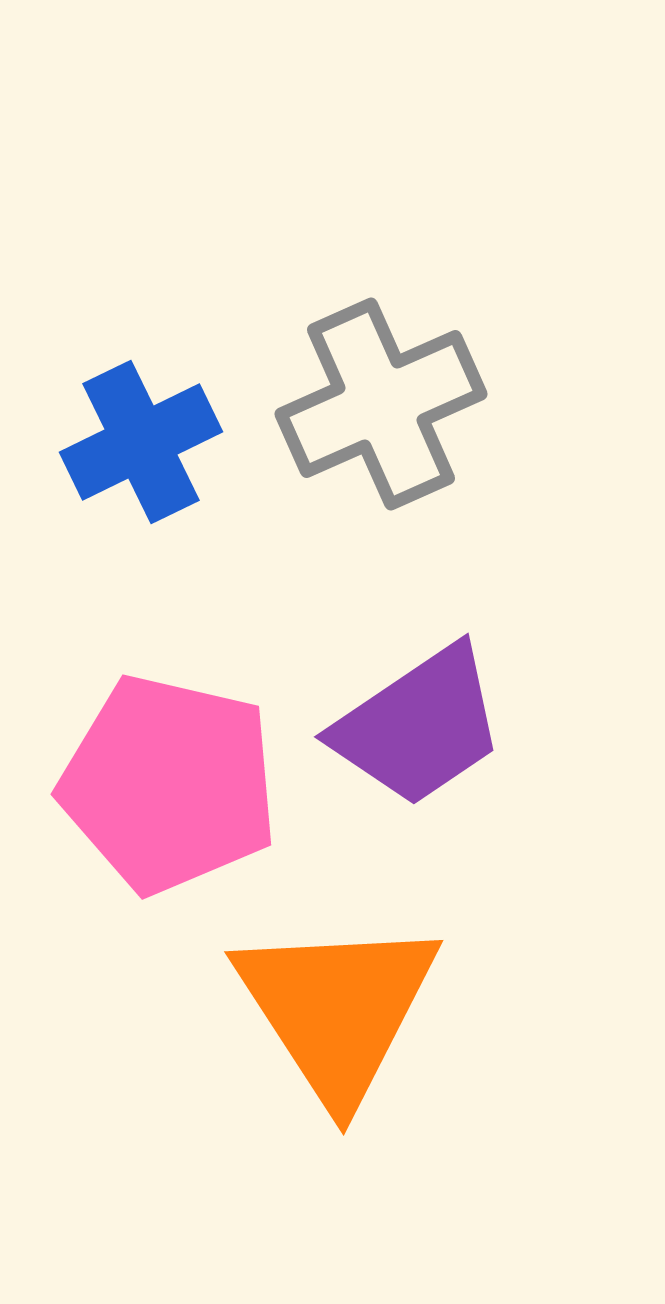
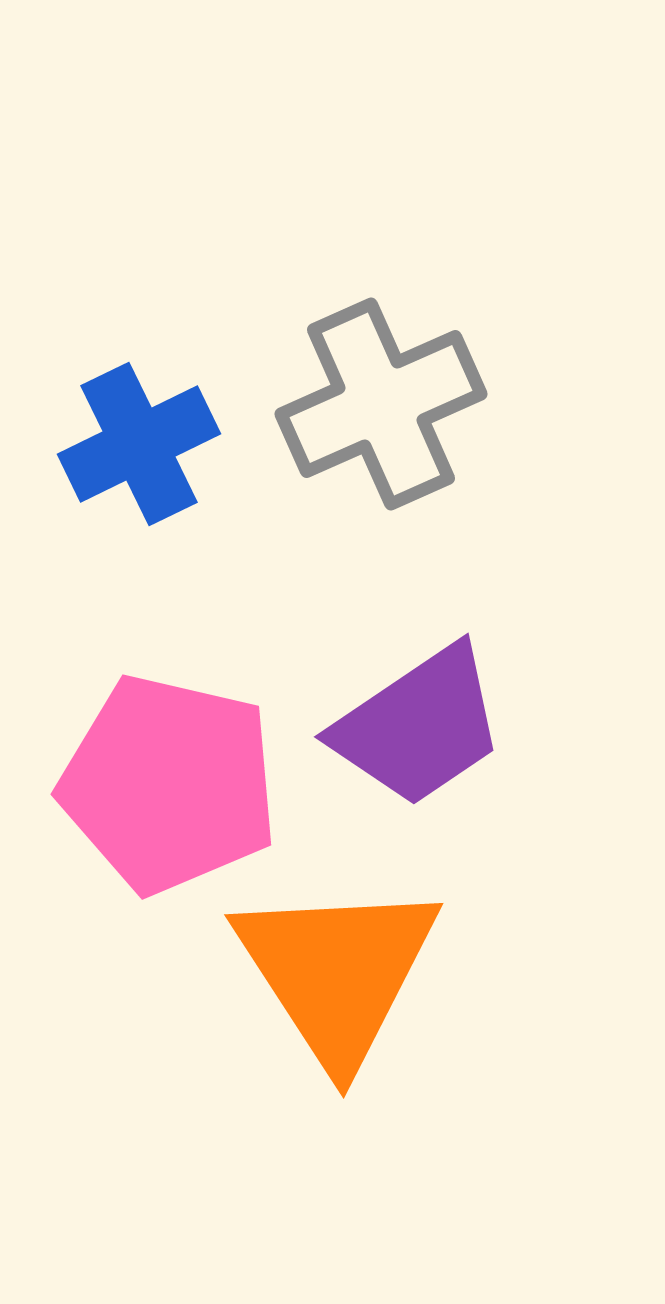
blue cross: moved 2 px left, 2 px down
orange triangle: moved 37 px up
